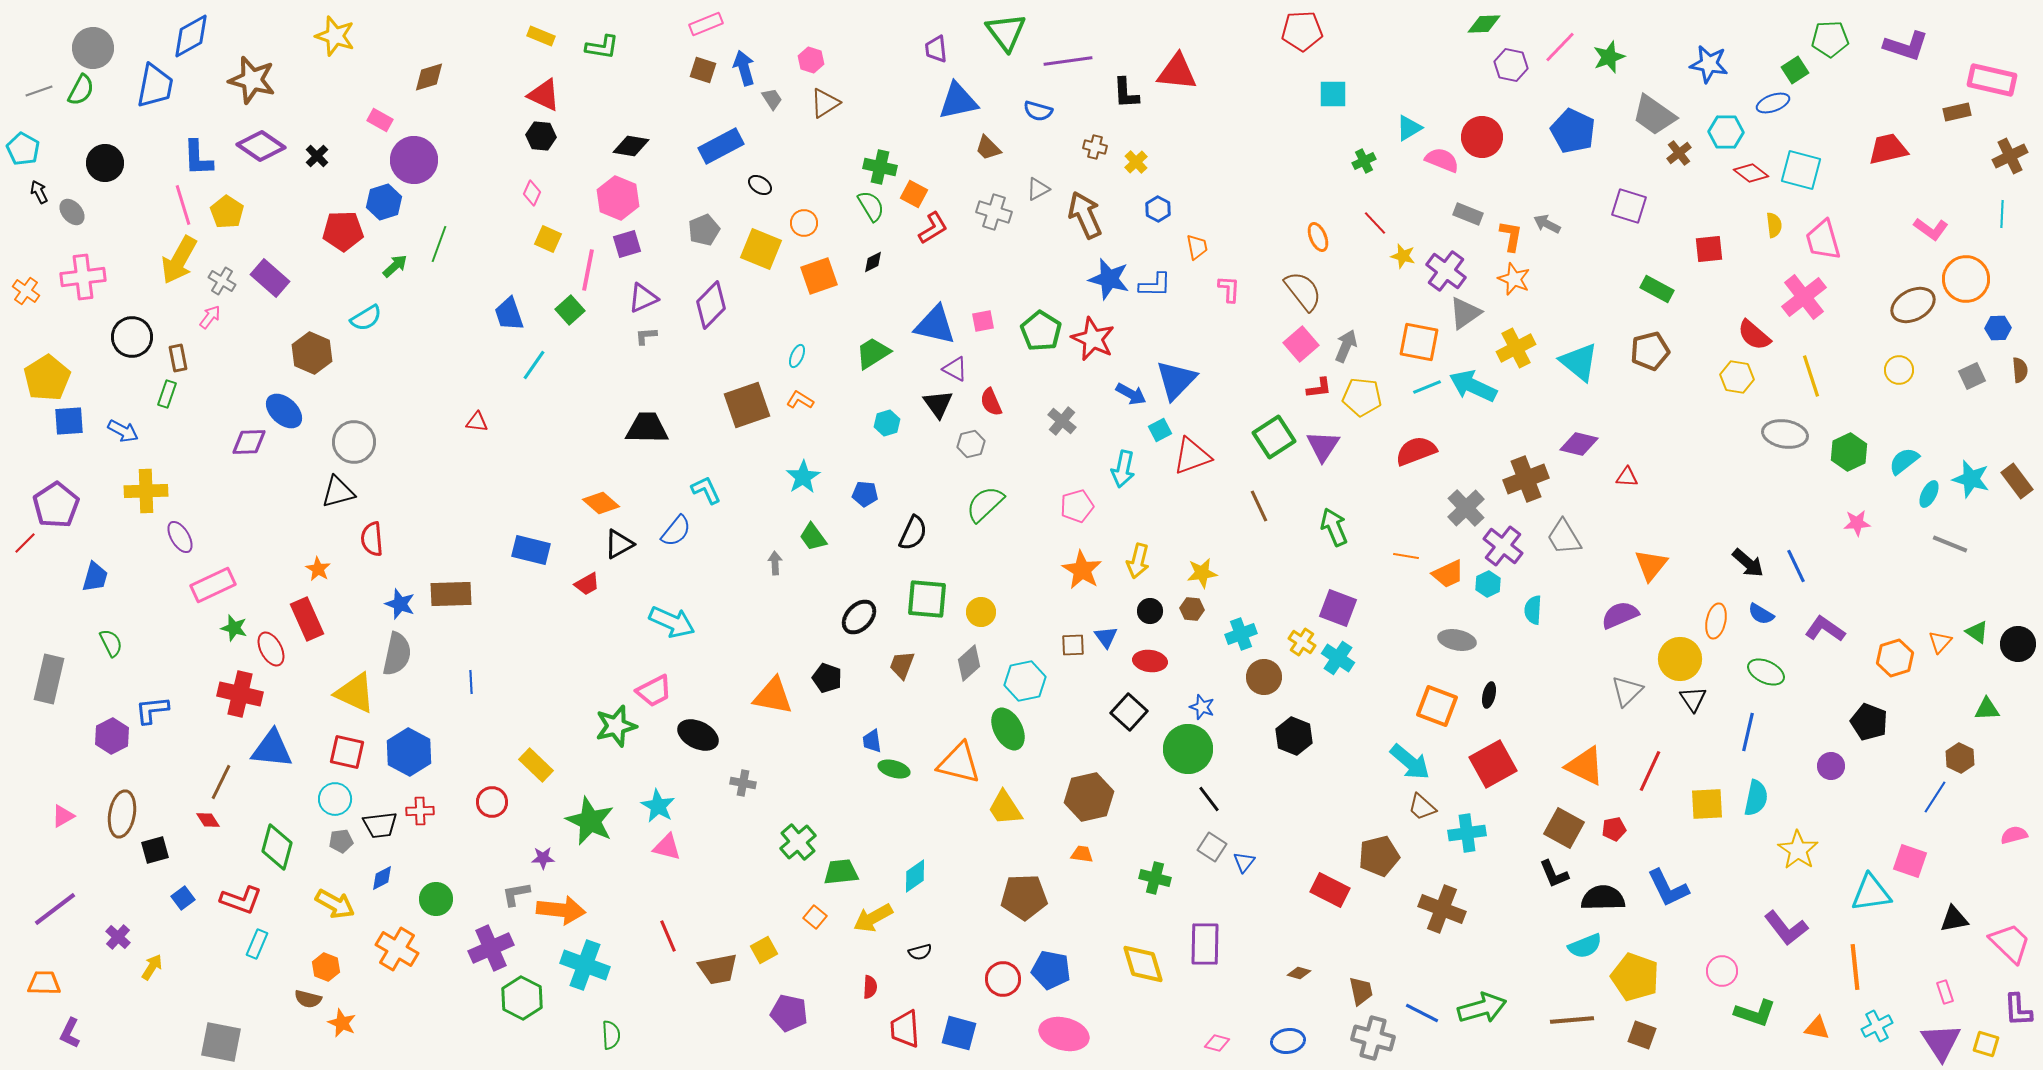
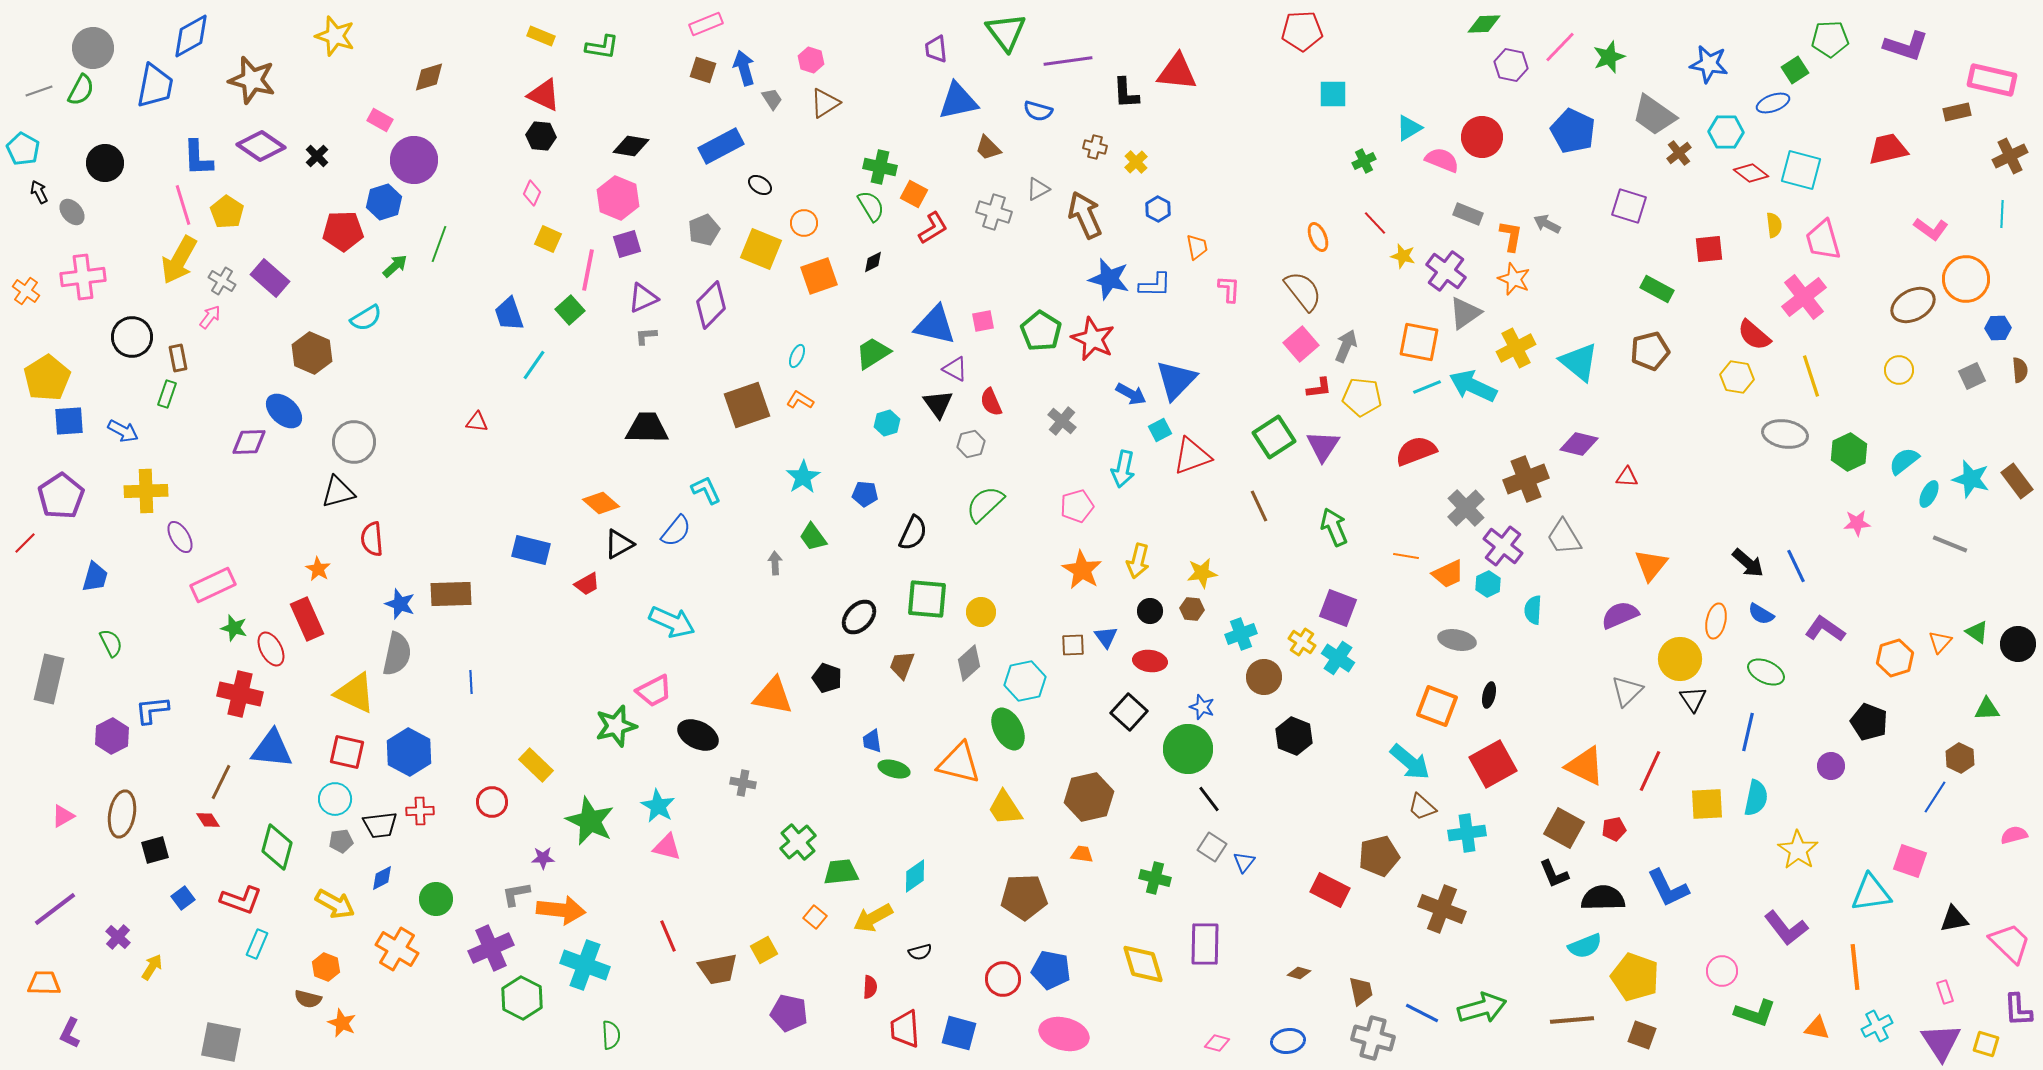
purple pentagon at (56, 505): moved 5 px right, 9 px up
